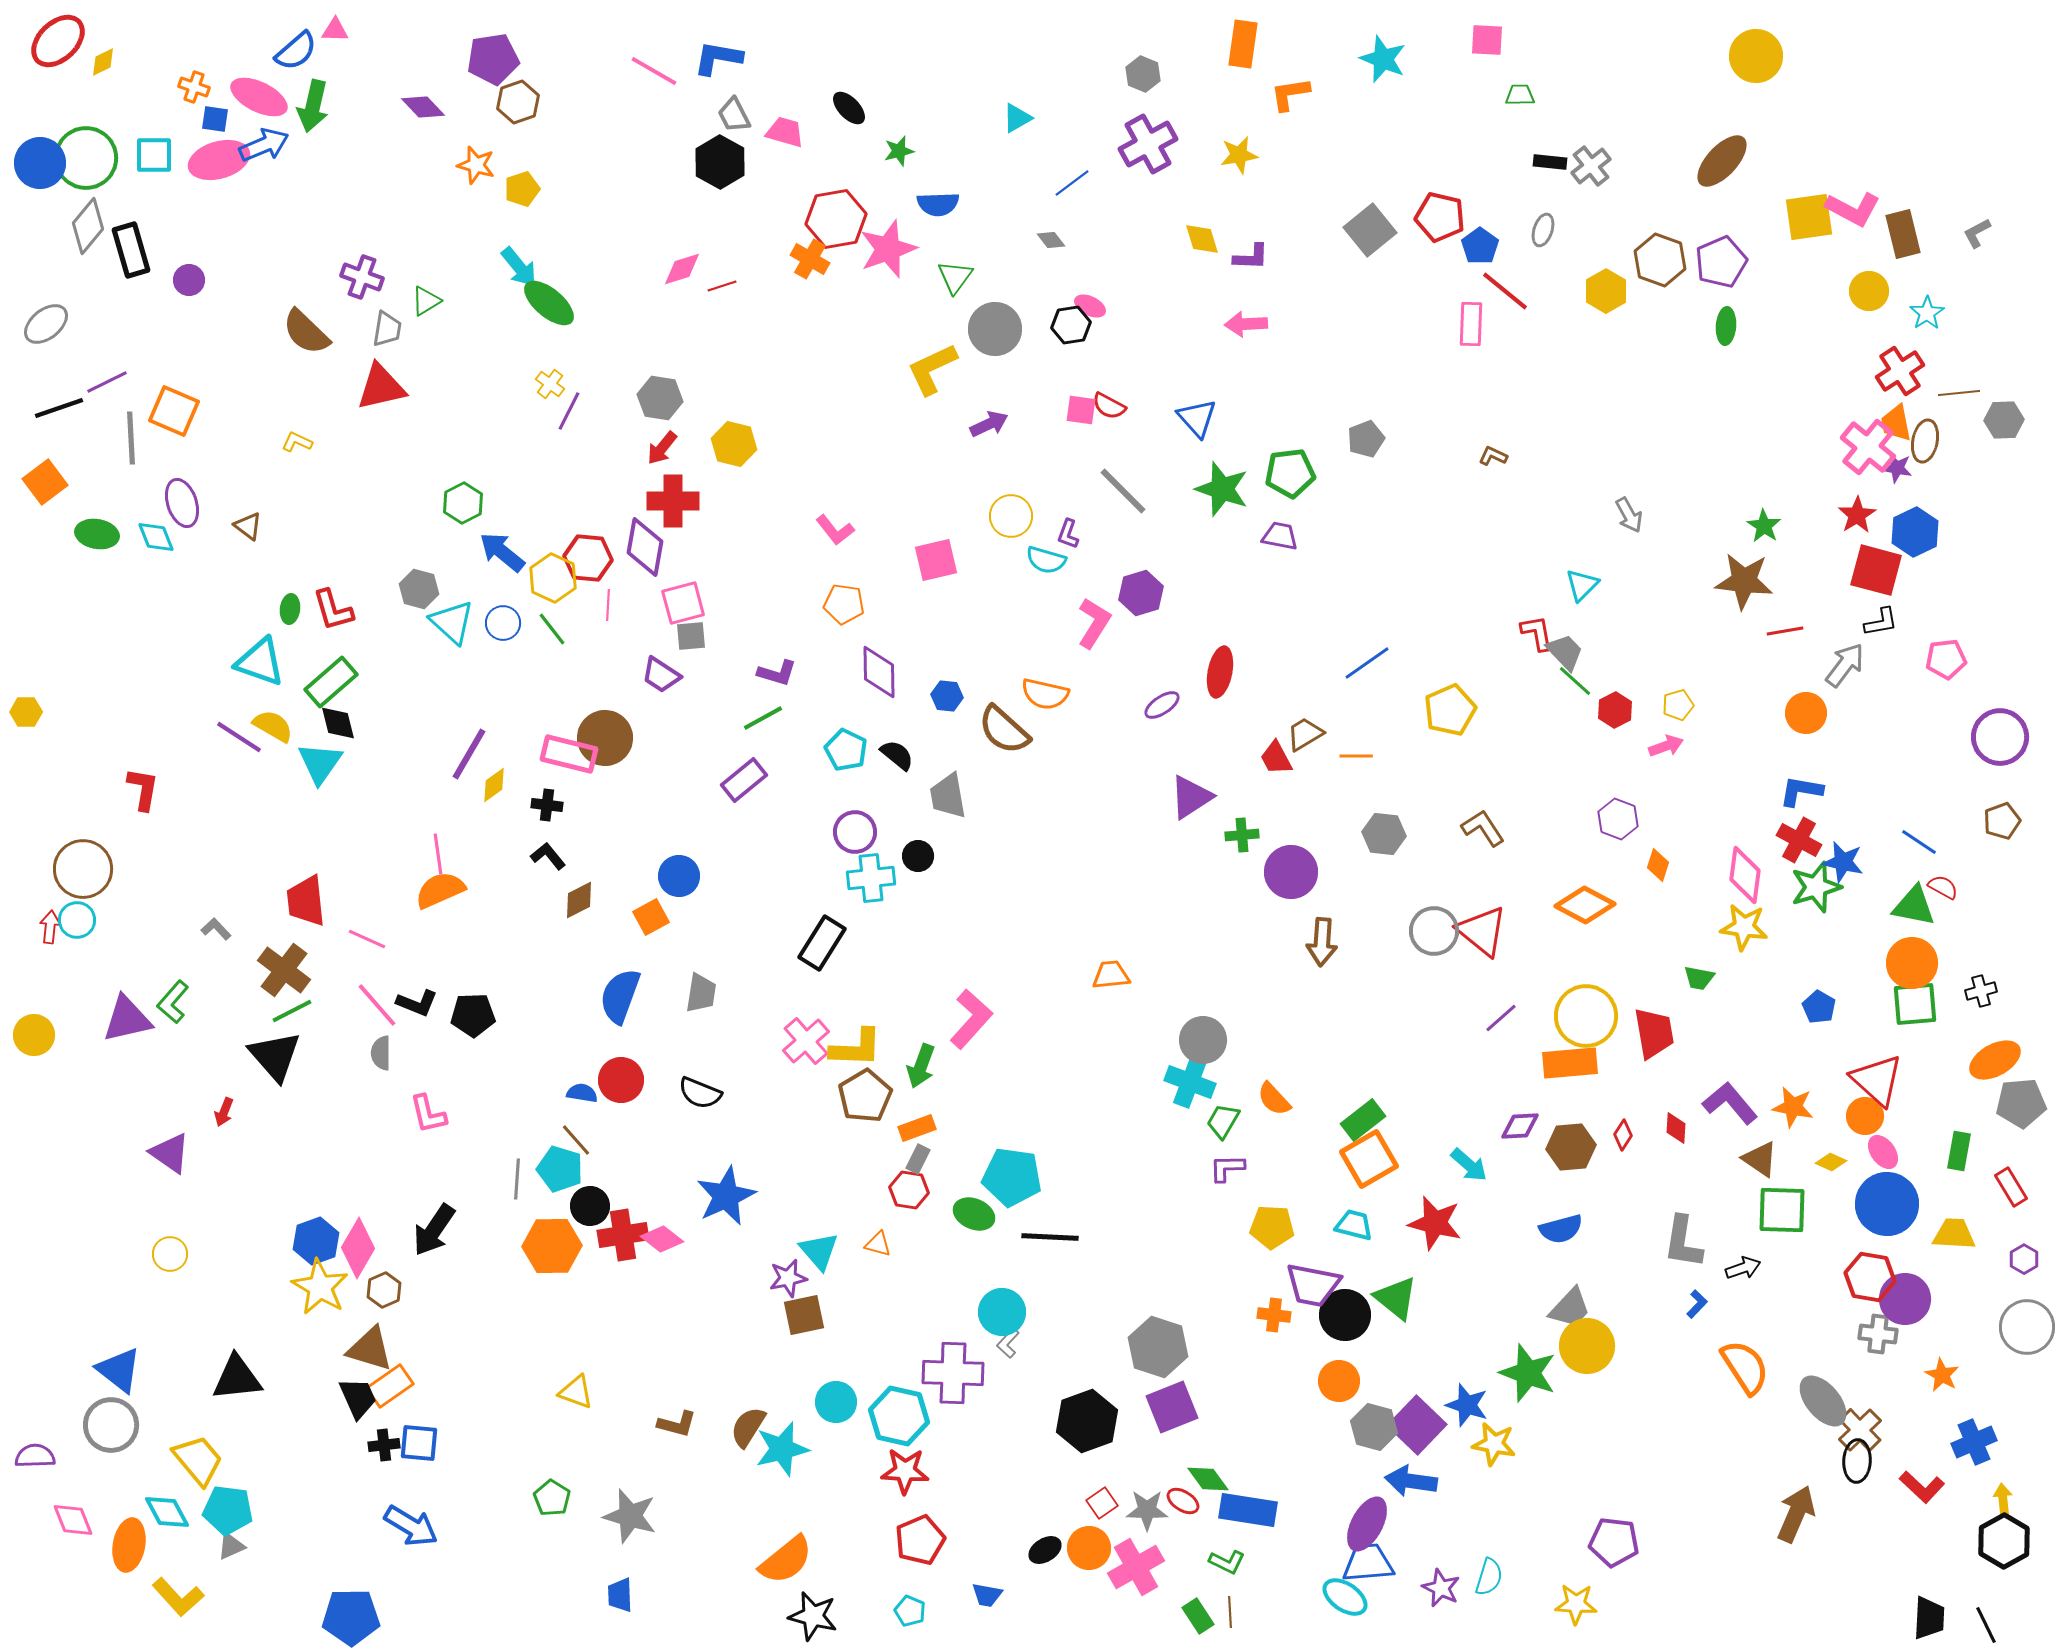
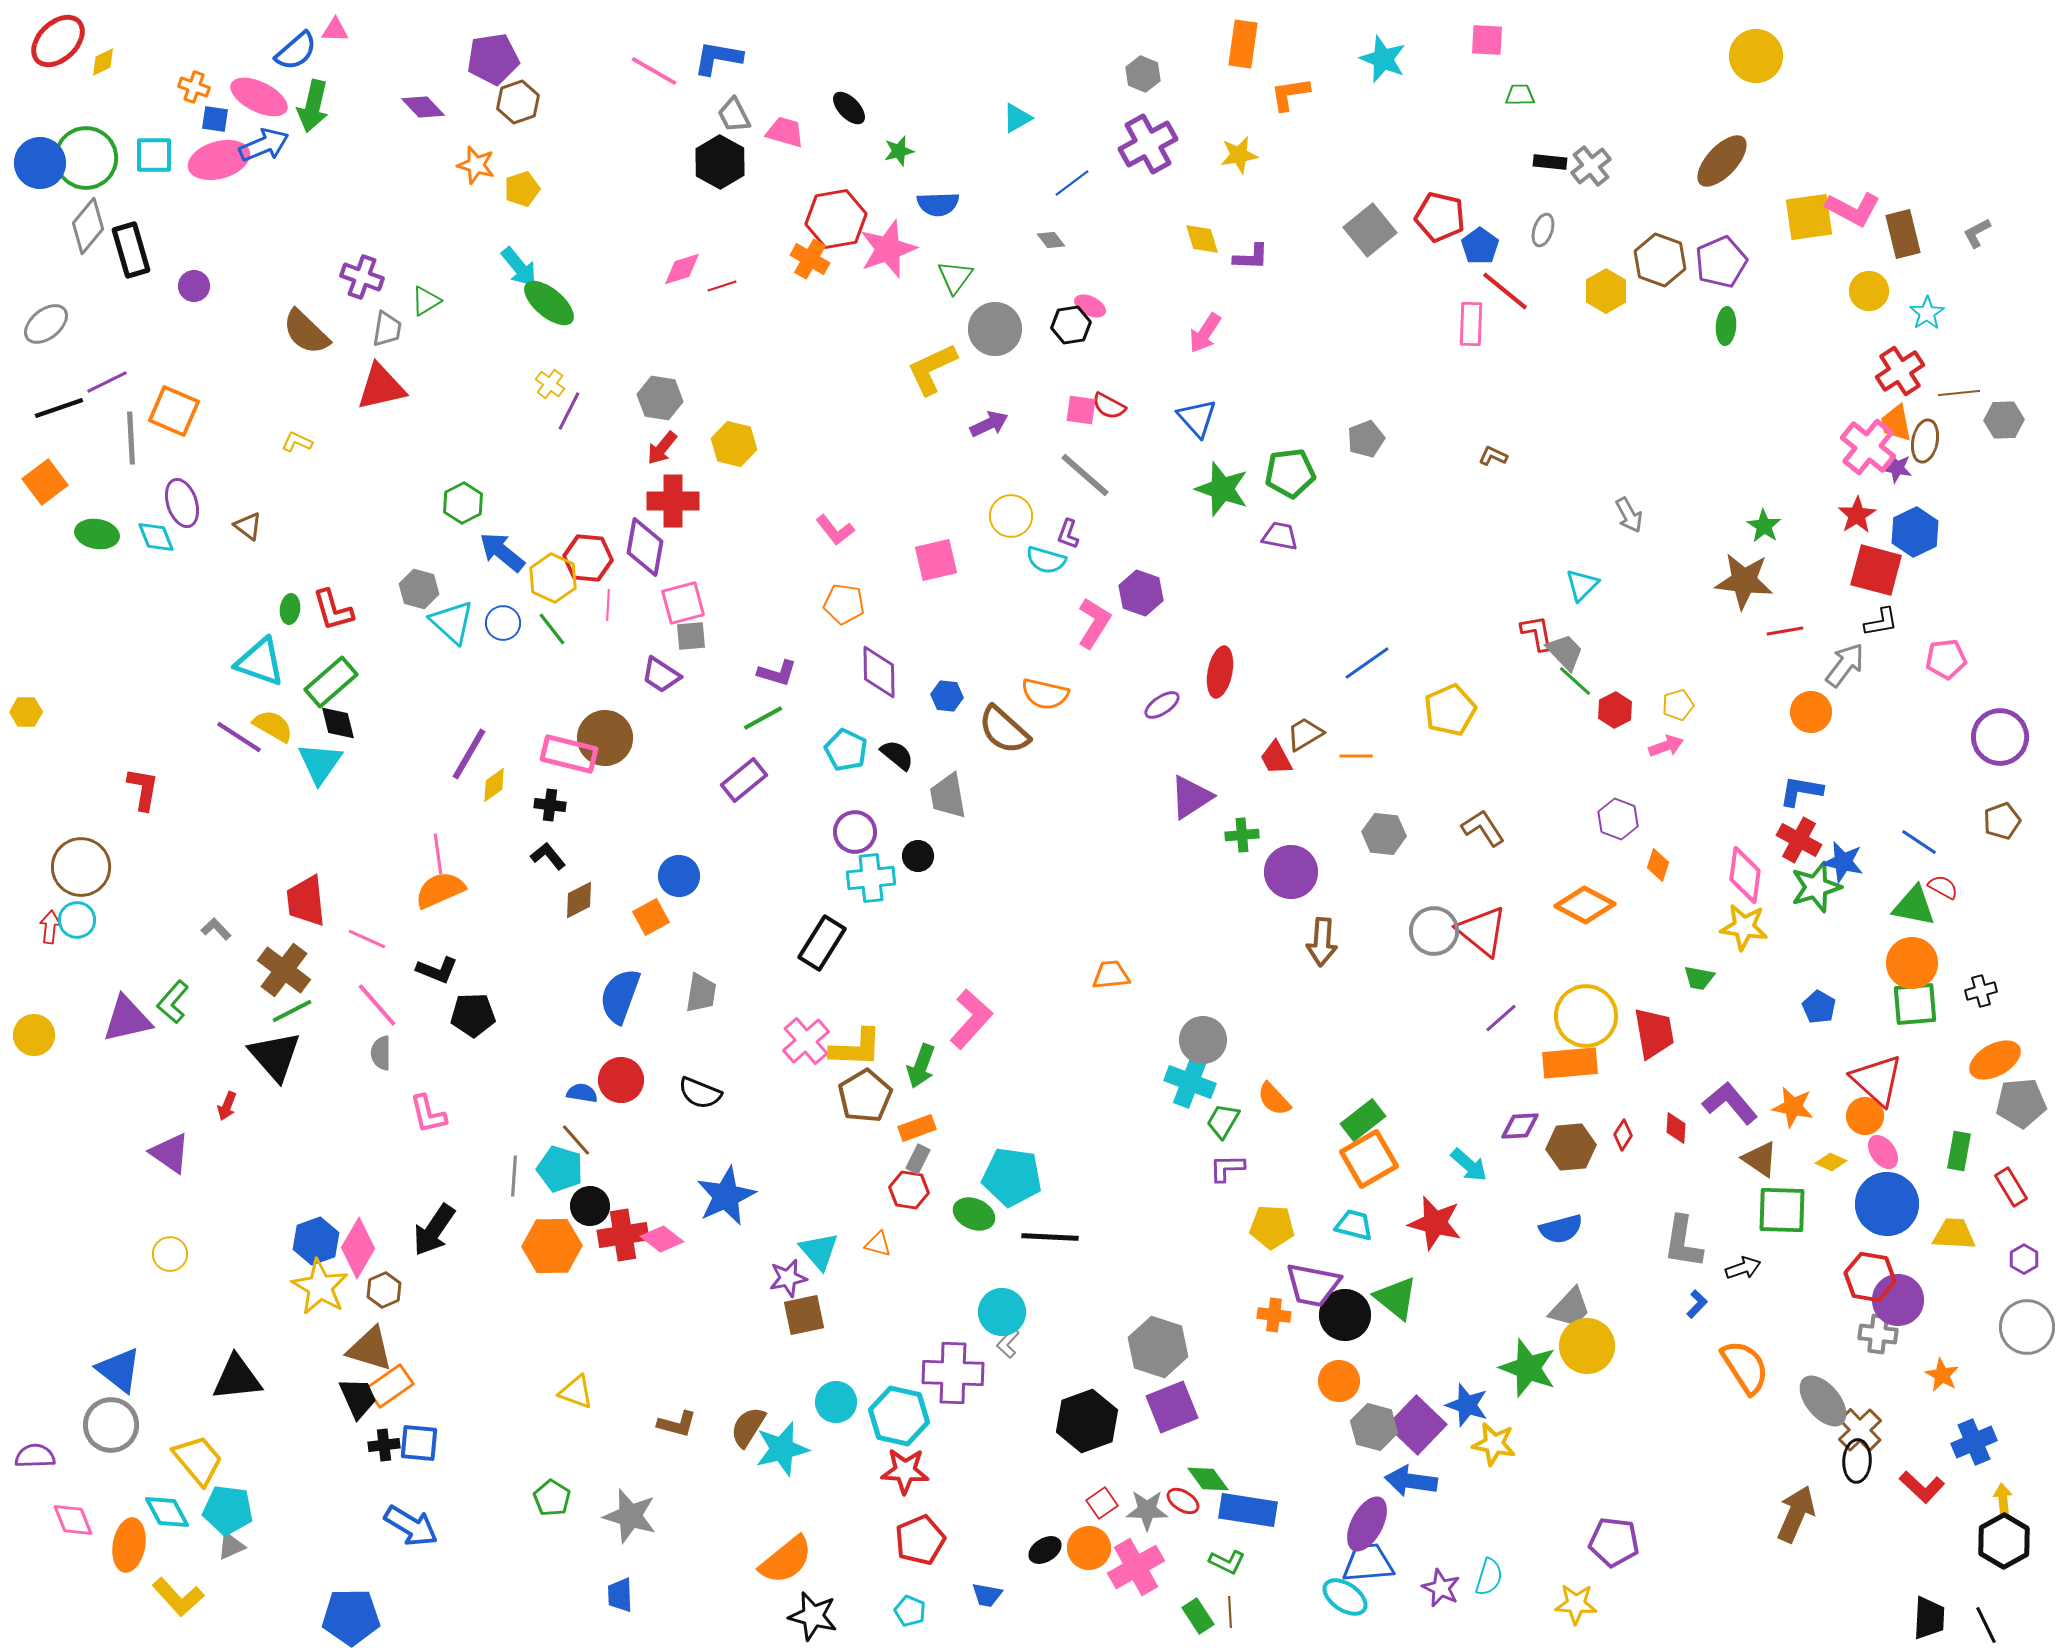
purple circle at (189, 280): moved 5 px right, 6 px down
pink arrow at (1246, 324): moved 41 px left, 9 px down; rotated 54 degrees counterclockwise
gray line at (1123, 491): moved 38 px left, 16 px up; rotated 4 degrees counterclockwise
purple hexagon at (1141, 593): rotated 24 degrees counterclockwise
orange circle at (1806, 713): moved 5 px right, 1 px up
black cross at (547, 805): moved 3 px right
brown circle at (83, 869): moved 2 px left, 2 px up
black L-shape at (417, 1003): moved 20 px right, 33 px up
red arrow at (224, 1112): moved 3 px right, 6 px up
gray line at (517, 1179): moved 3 px left, 3 px up
purple circle at (1905, 1299): moved 7 px left, 1 px down
green star at (1528, 1373): moved 5 px up
